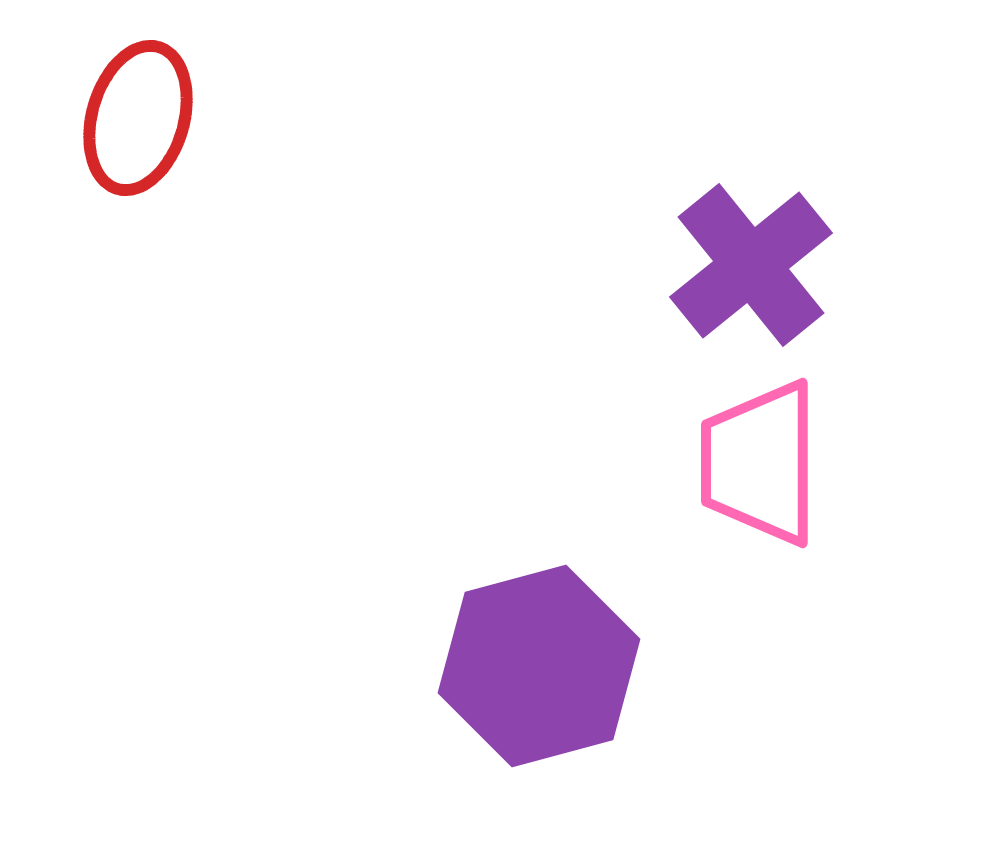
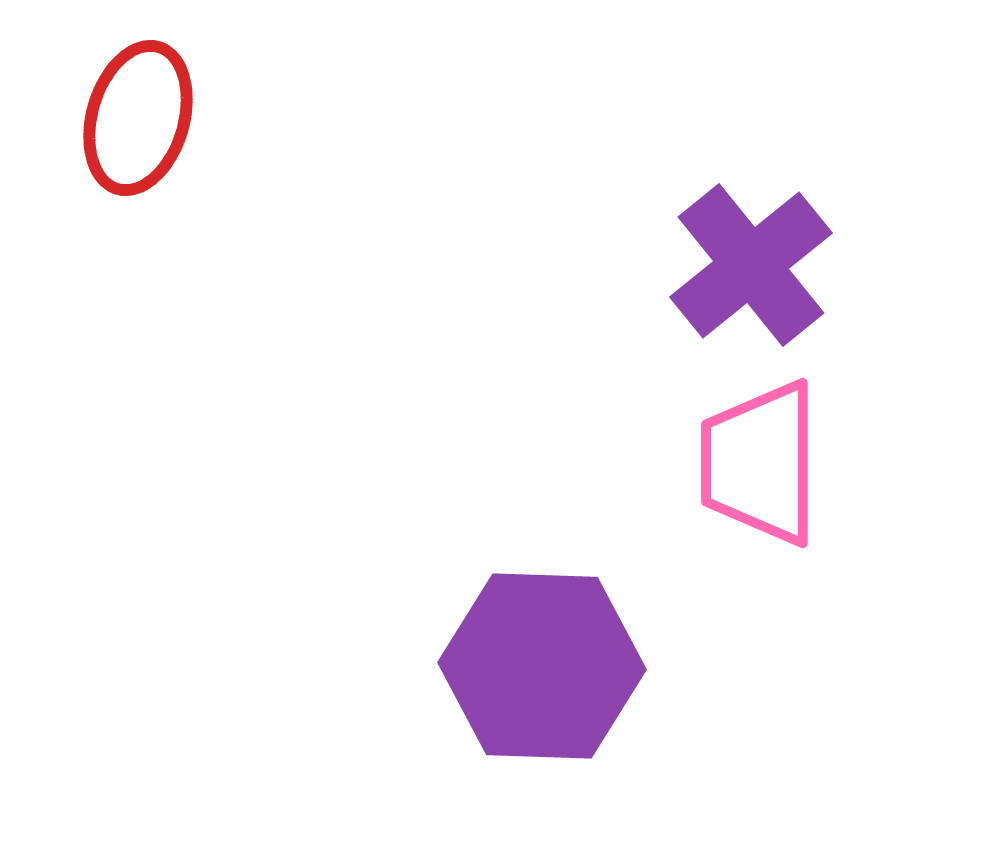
purple hexagon: moved 3 px right; rotated 17 degrees clockwise
